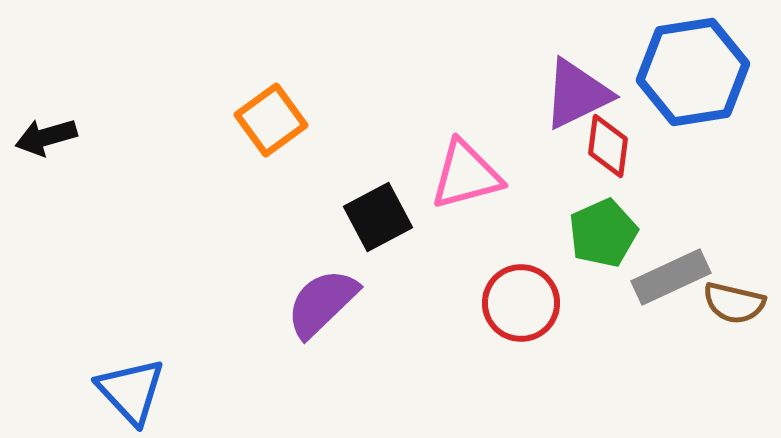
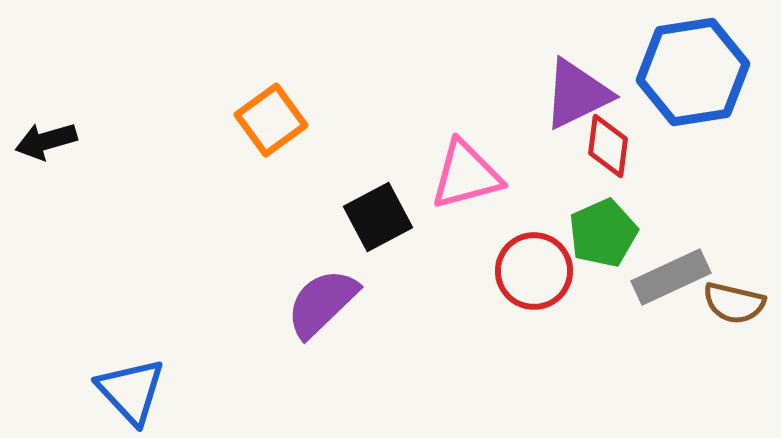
black arrow: moved 4 px down
red circle: moved 13 px right, 32 px up
